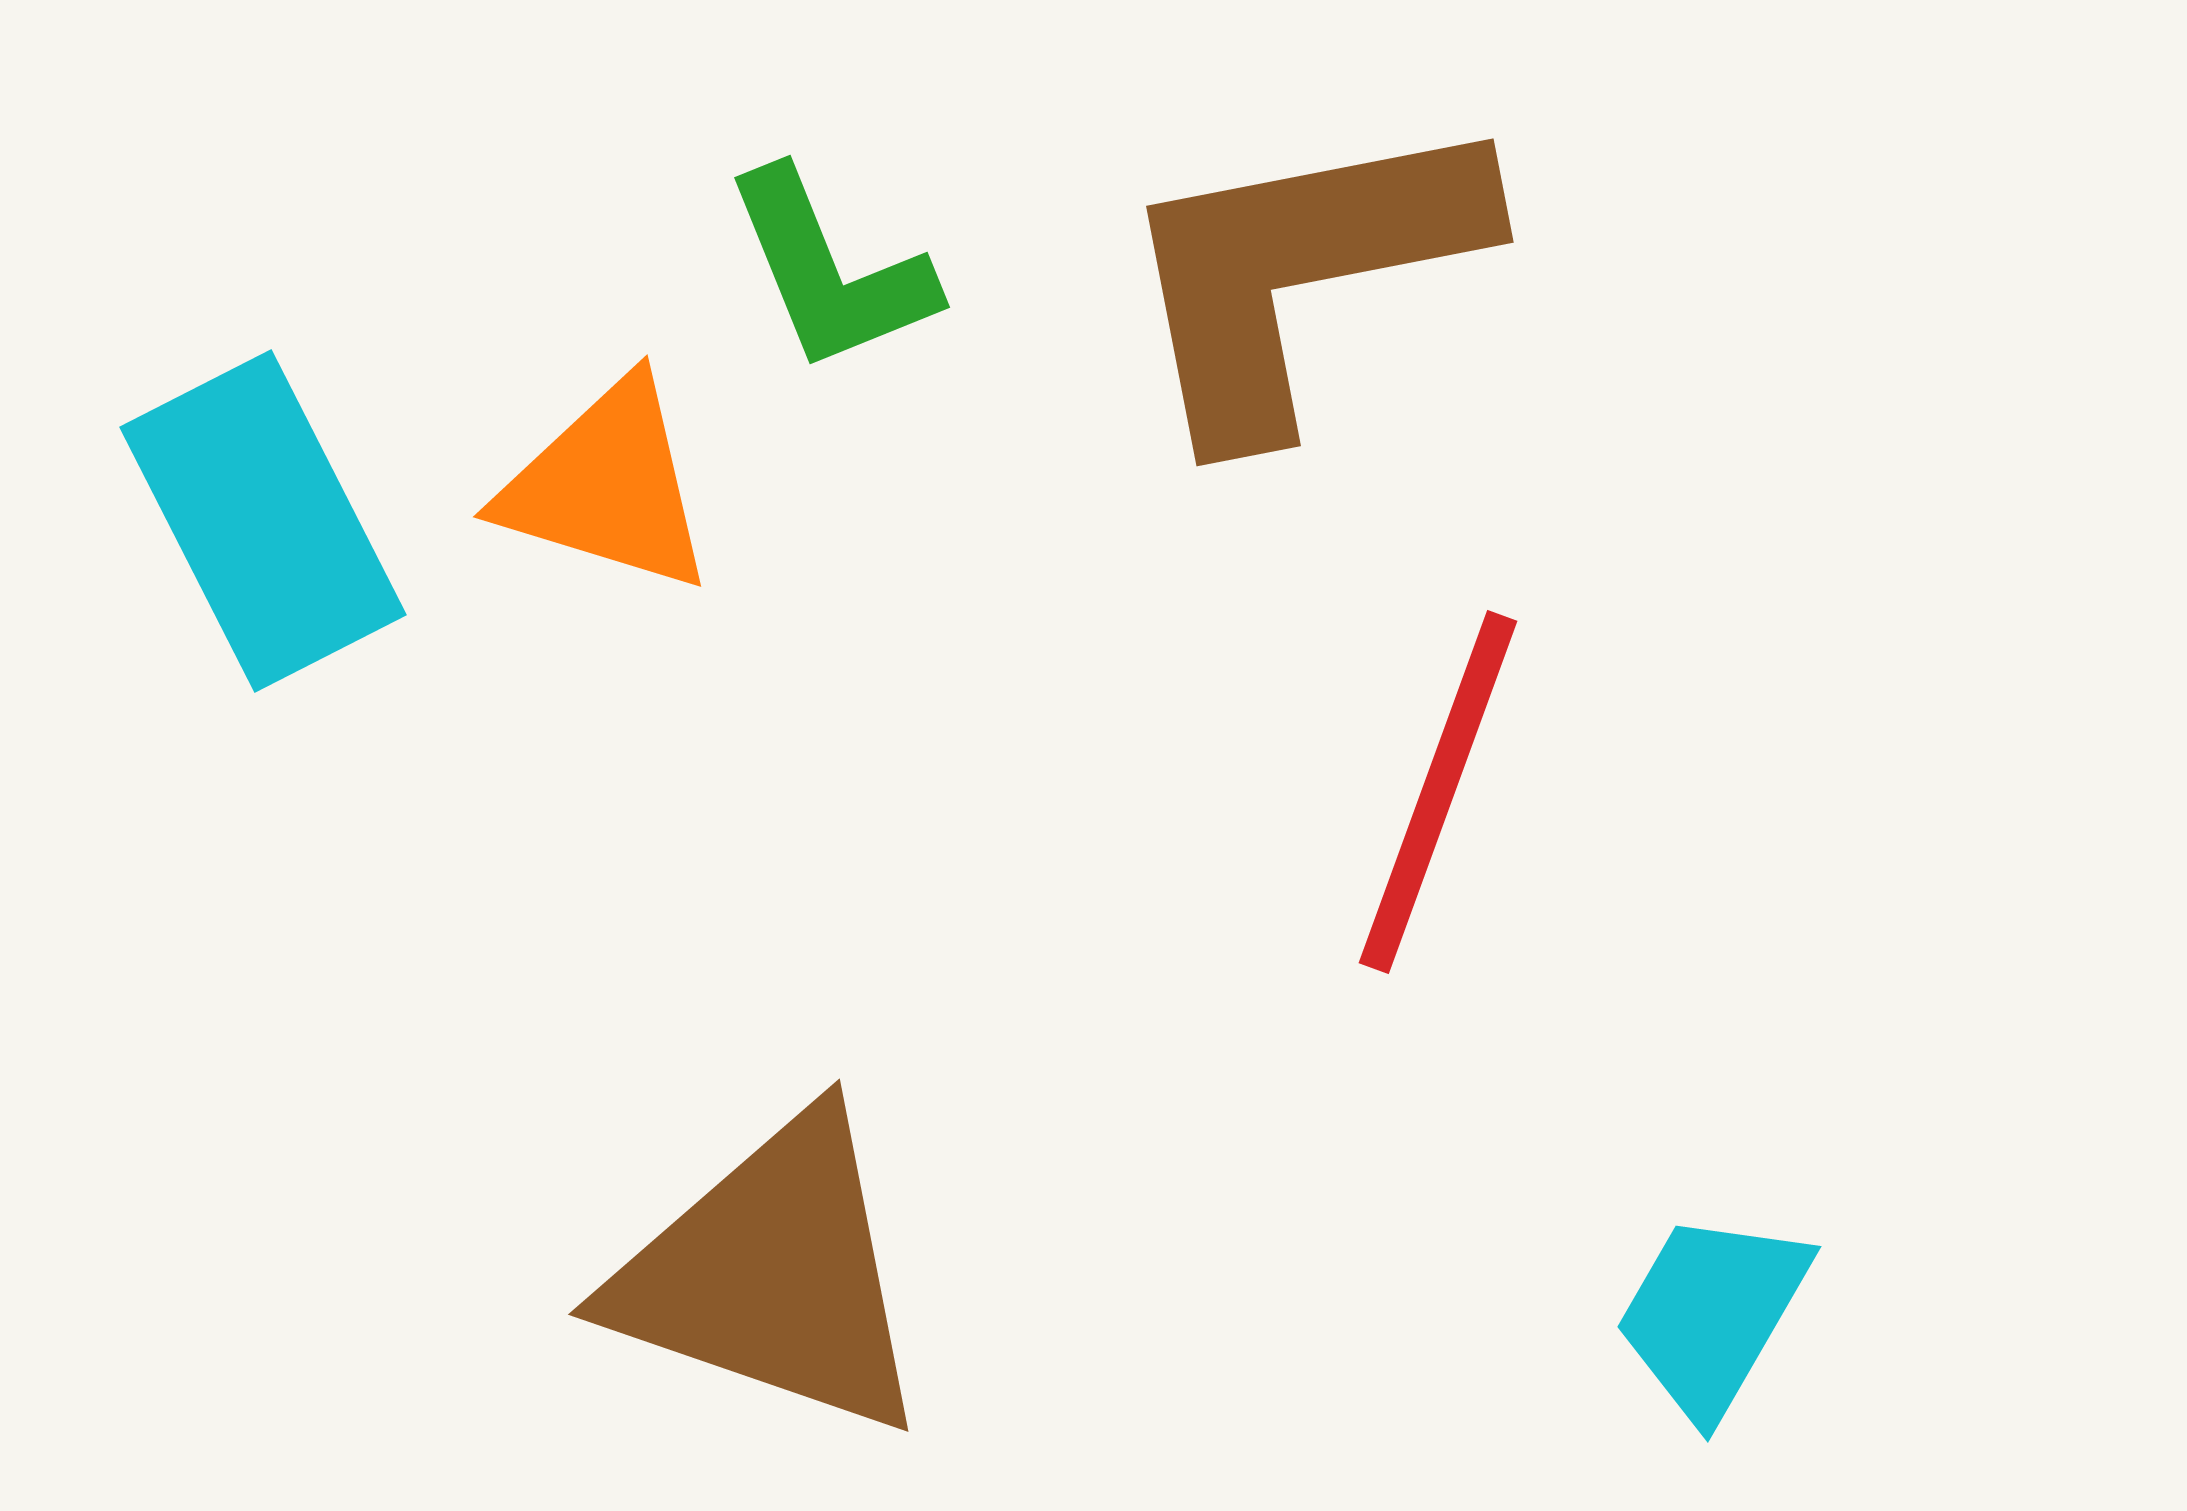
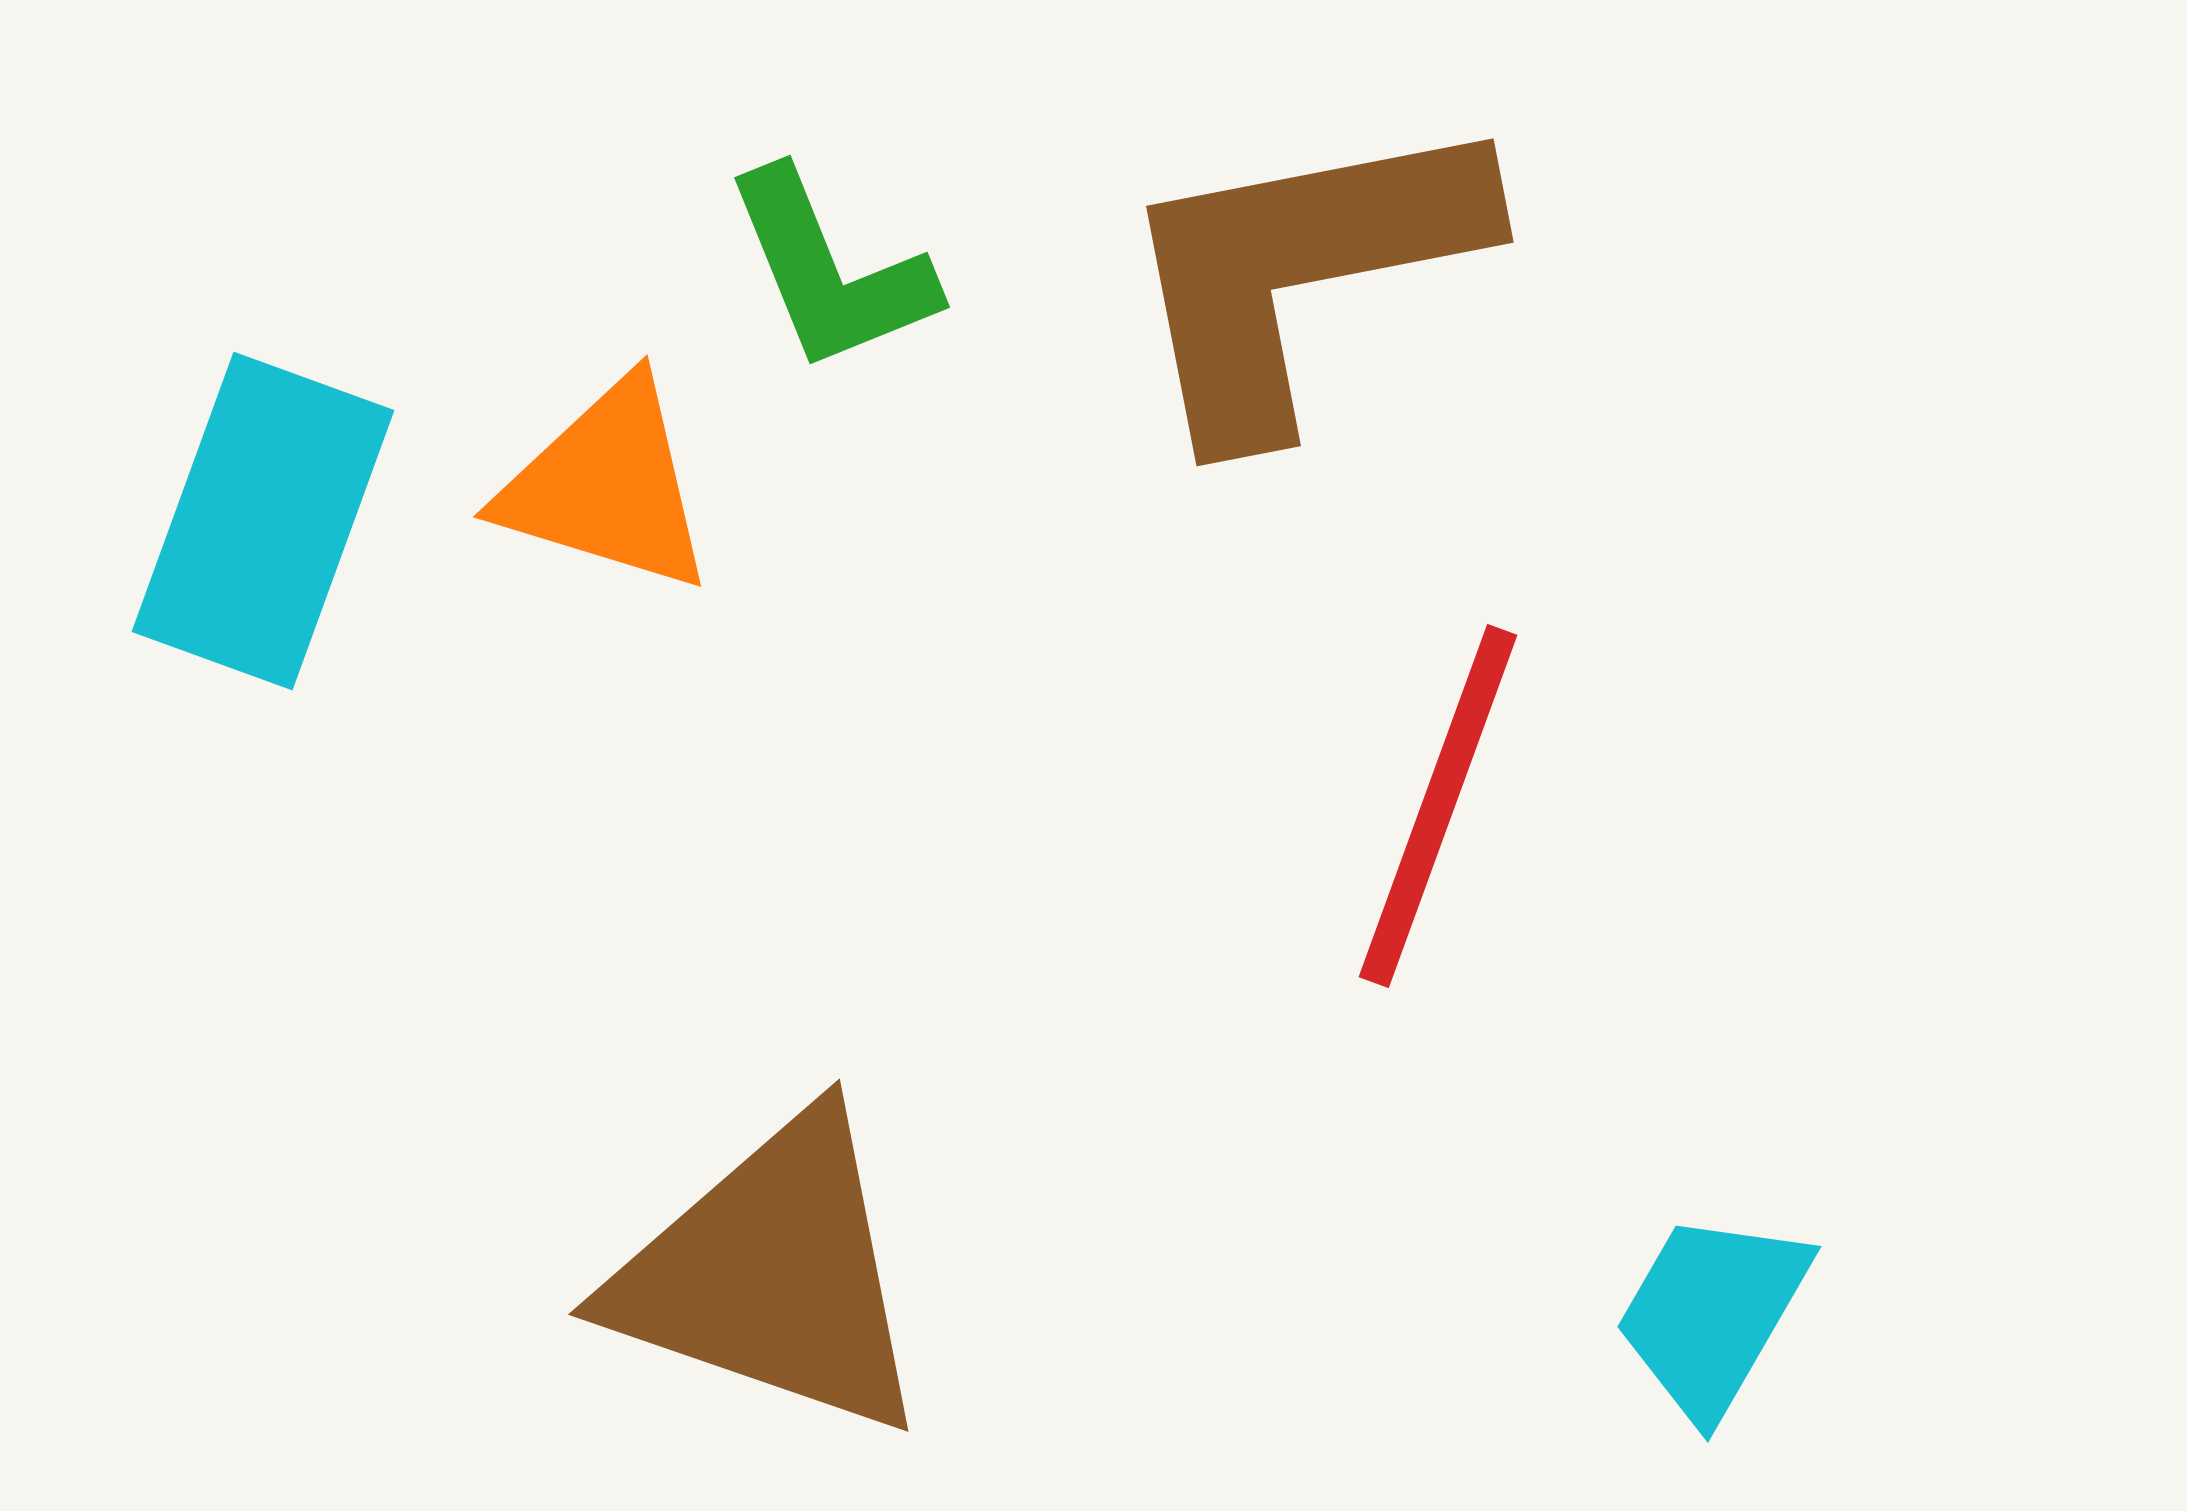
cyan rectangle: rotated 47 degrees clockwise
red line: moved 14 px down
